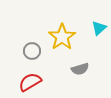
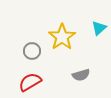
gray semicircle: moved 1 px right, 6 px down
